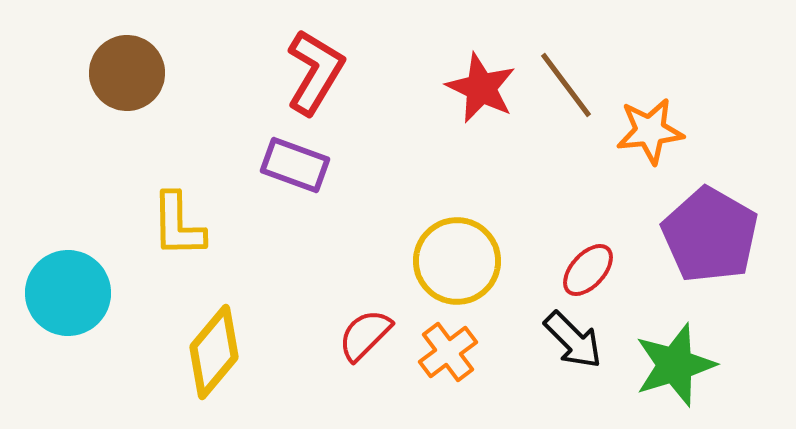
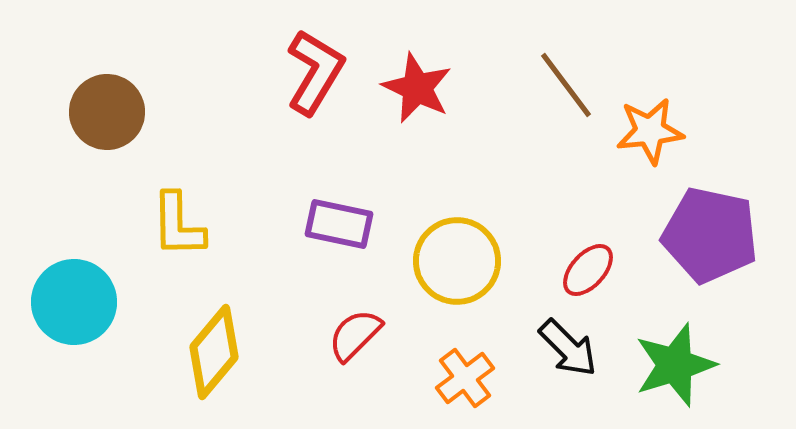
brown circle: moved 20 px left, 39 px down
red star: moved 64 px left
purple rectangle: moved 44 px right, 59 px down; rotated 8 degrees counterclockwise
purple pentagon: rotated 18 degrees counterclockwise
cyan circle: moved 6 px right, 9 px down
red semicircle: moved 10 px left
black arrow: moved 5 px left, 8 px down
orange cross: moved 17 px right, 26 px down
